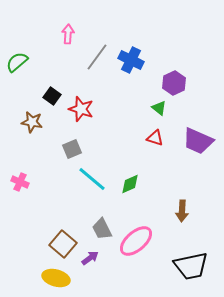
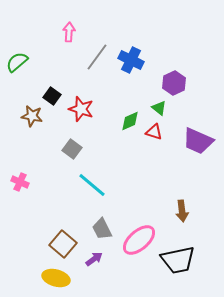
pink arrow: moved 1 px right, 2 px up
brown star: moved 6 px up
red triangle: moved 1 px left, 6 px up
gray square: rotated 30 degrees counterclockwise
cyan line: moved 6 px down
green diamond: moved 63 px up
brown arrow: rotated 10 degrees counterclockwise
pink ellipse: moved 3 px right, 1 px up
purple arrow: moved 4 px right, 1 px down
black trapezoid: moved 13 px left, 6 px up
